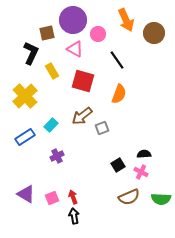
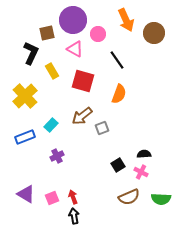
blue rectangle: rotated 12 degrees clockwise
